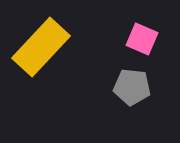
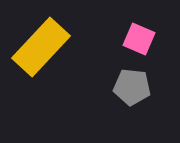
pink square: moved 3 px left
